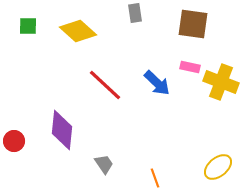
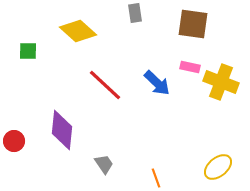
green square: moved 25 px down
orange line: moved 1 px right
